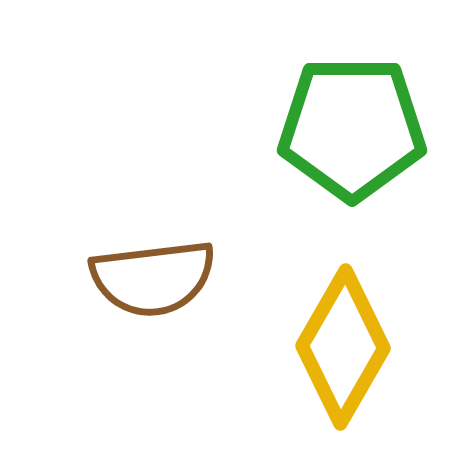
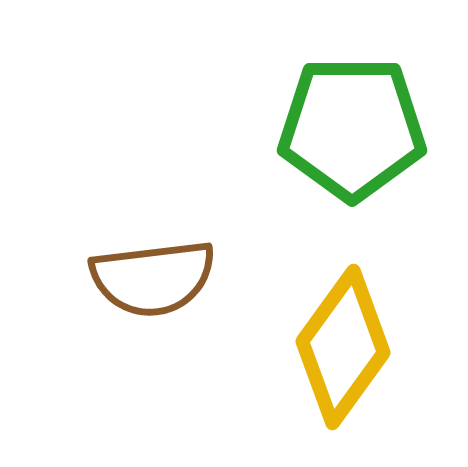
yellow diamond: rotated 6 degrees clockwise
